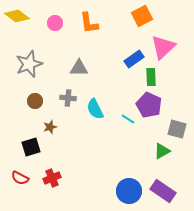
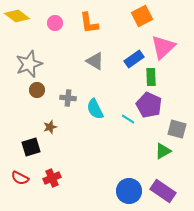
gray triangle: moved 16 px right, 7 px up; rotated 30 degrees clockwise
brown circle: moved 2 px right, 11 px up
green triangle: moved 1 px right
